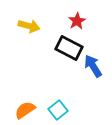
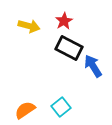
red star: moved 13 px left
cyan square: moved 3 px right, 3 px up
